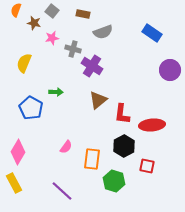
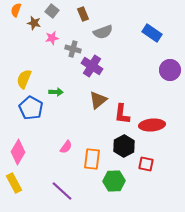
brown rectangle: rotated 56 degrees clockwise
yellow semicircle: moved 16 px down
red square: moved 1 px left, 2 px up
green hexagon: rotated 20 degrees counterclockwise
